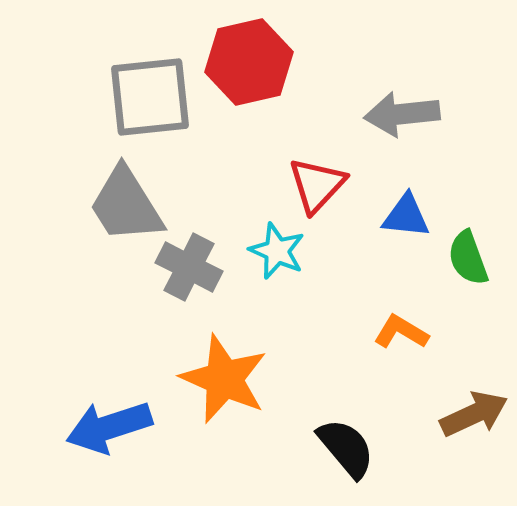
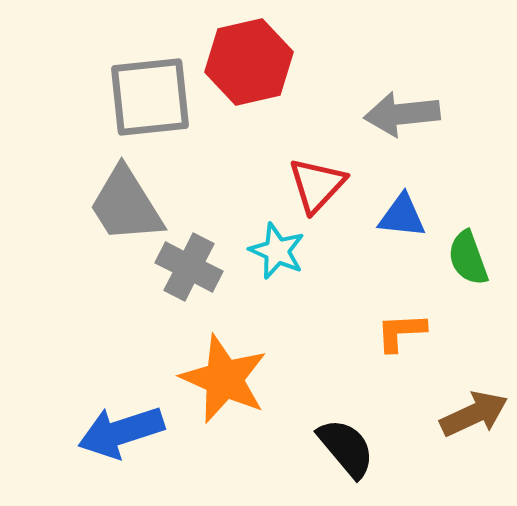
blue triangle: moved 4 px left
orange L-shape: rotated 34 degrees counterclockwise
blue arrow: moved 12 px right, 5 px down
